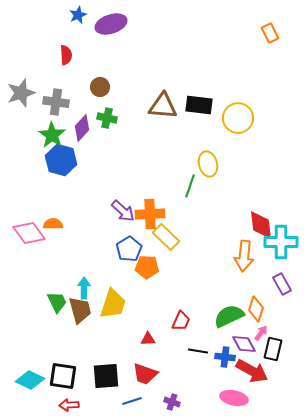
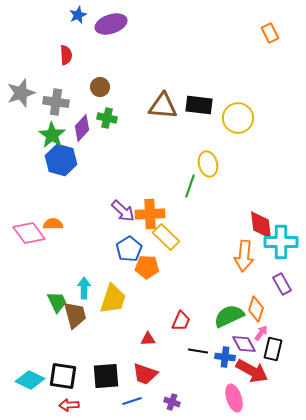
yellow trapezoid at (113, 304): moved 5 px up
brown trapezoid at (80, 310): moved 5 px left, 5 px down
pink ellipse at (234, 398): rotated 60 degrees clockwise
